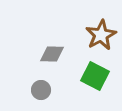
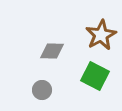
gray diamond: moved 3 px up
gray circle: moved 1 px right
